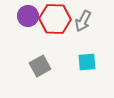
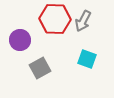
purple circle: moved 8 px left, 24 px down
cyan square: moved 3 px up; rotated 24 degrees clockwise
gray square: moved 2 px down
